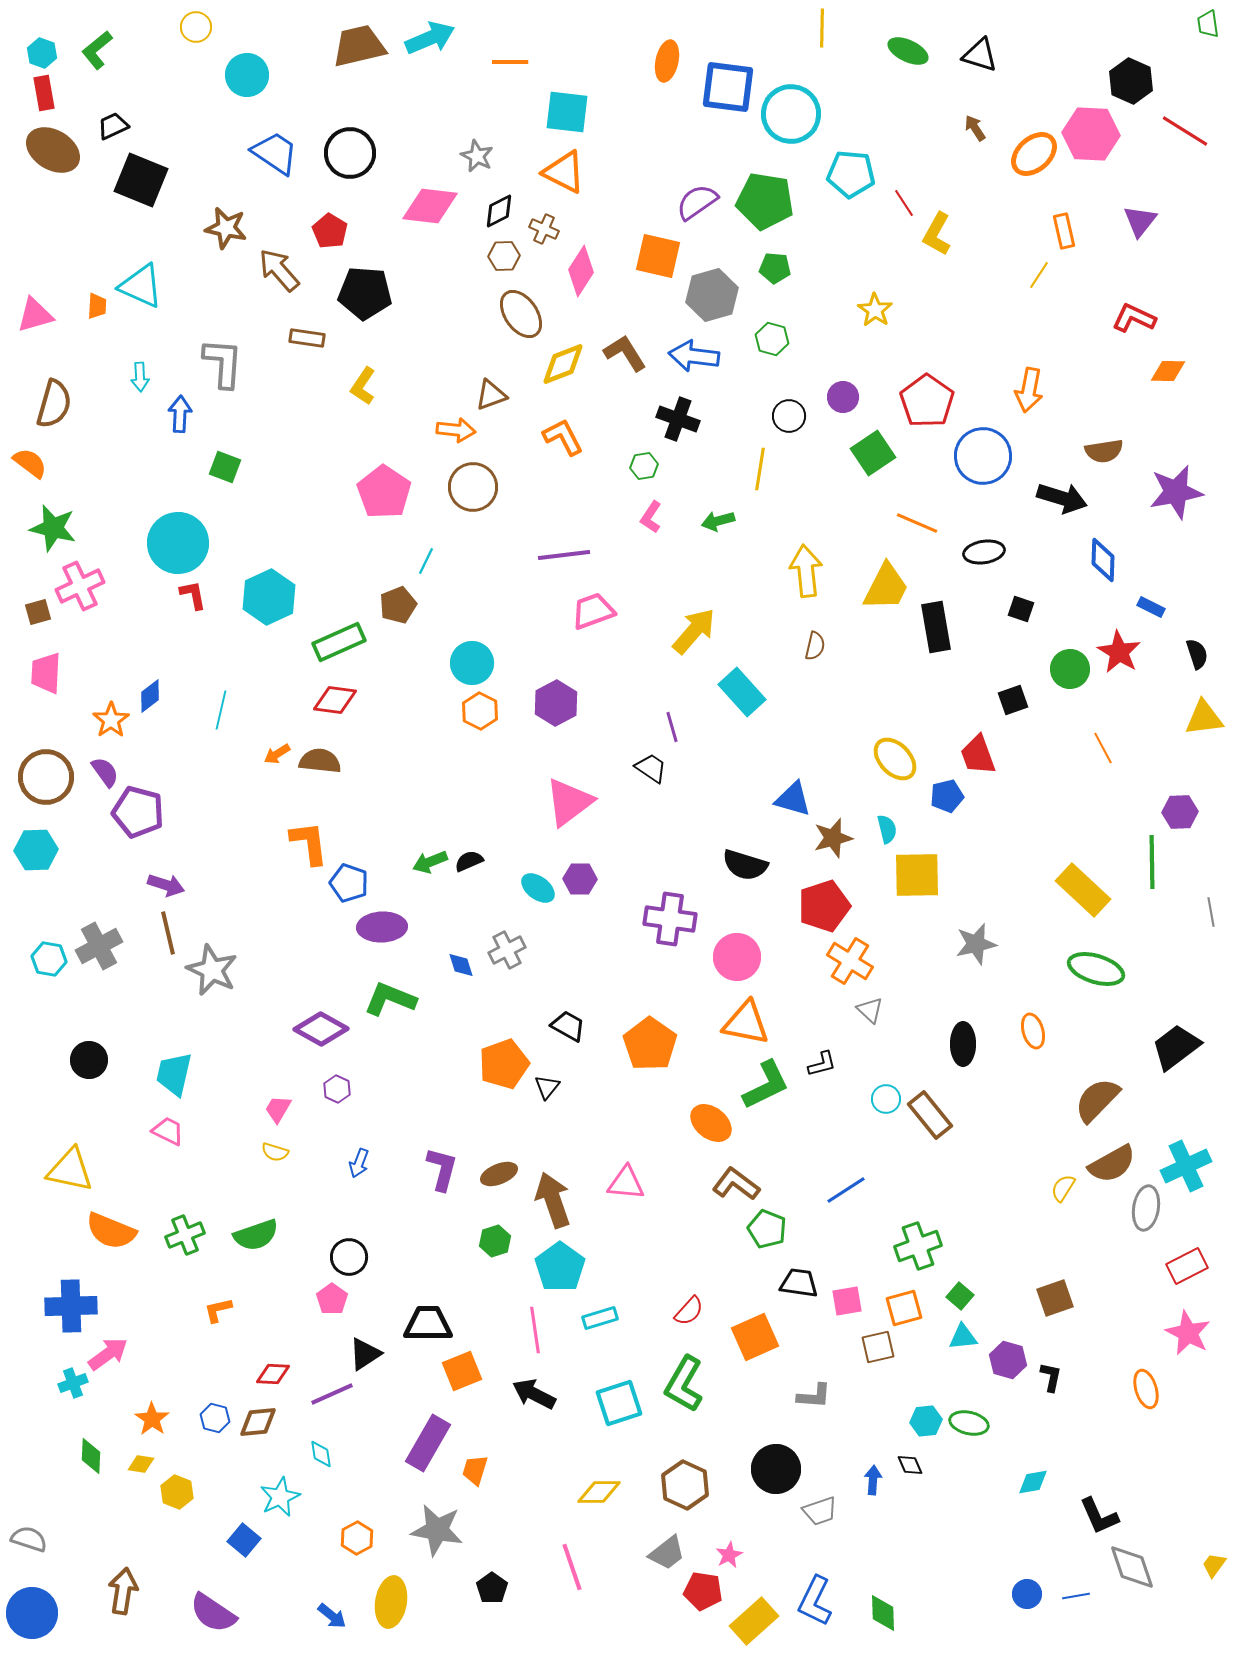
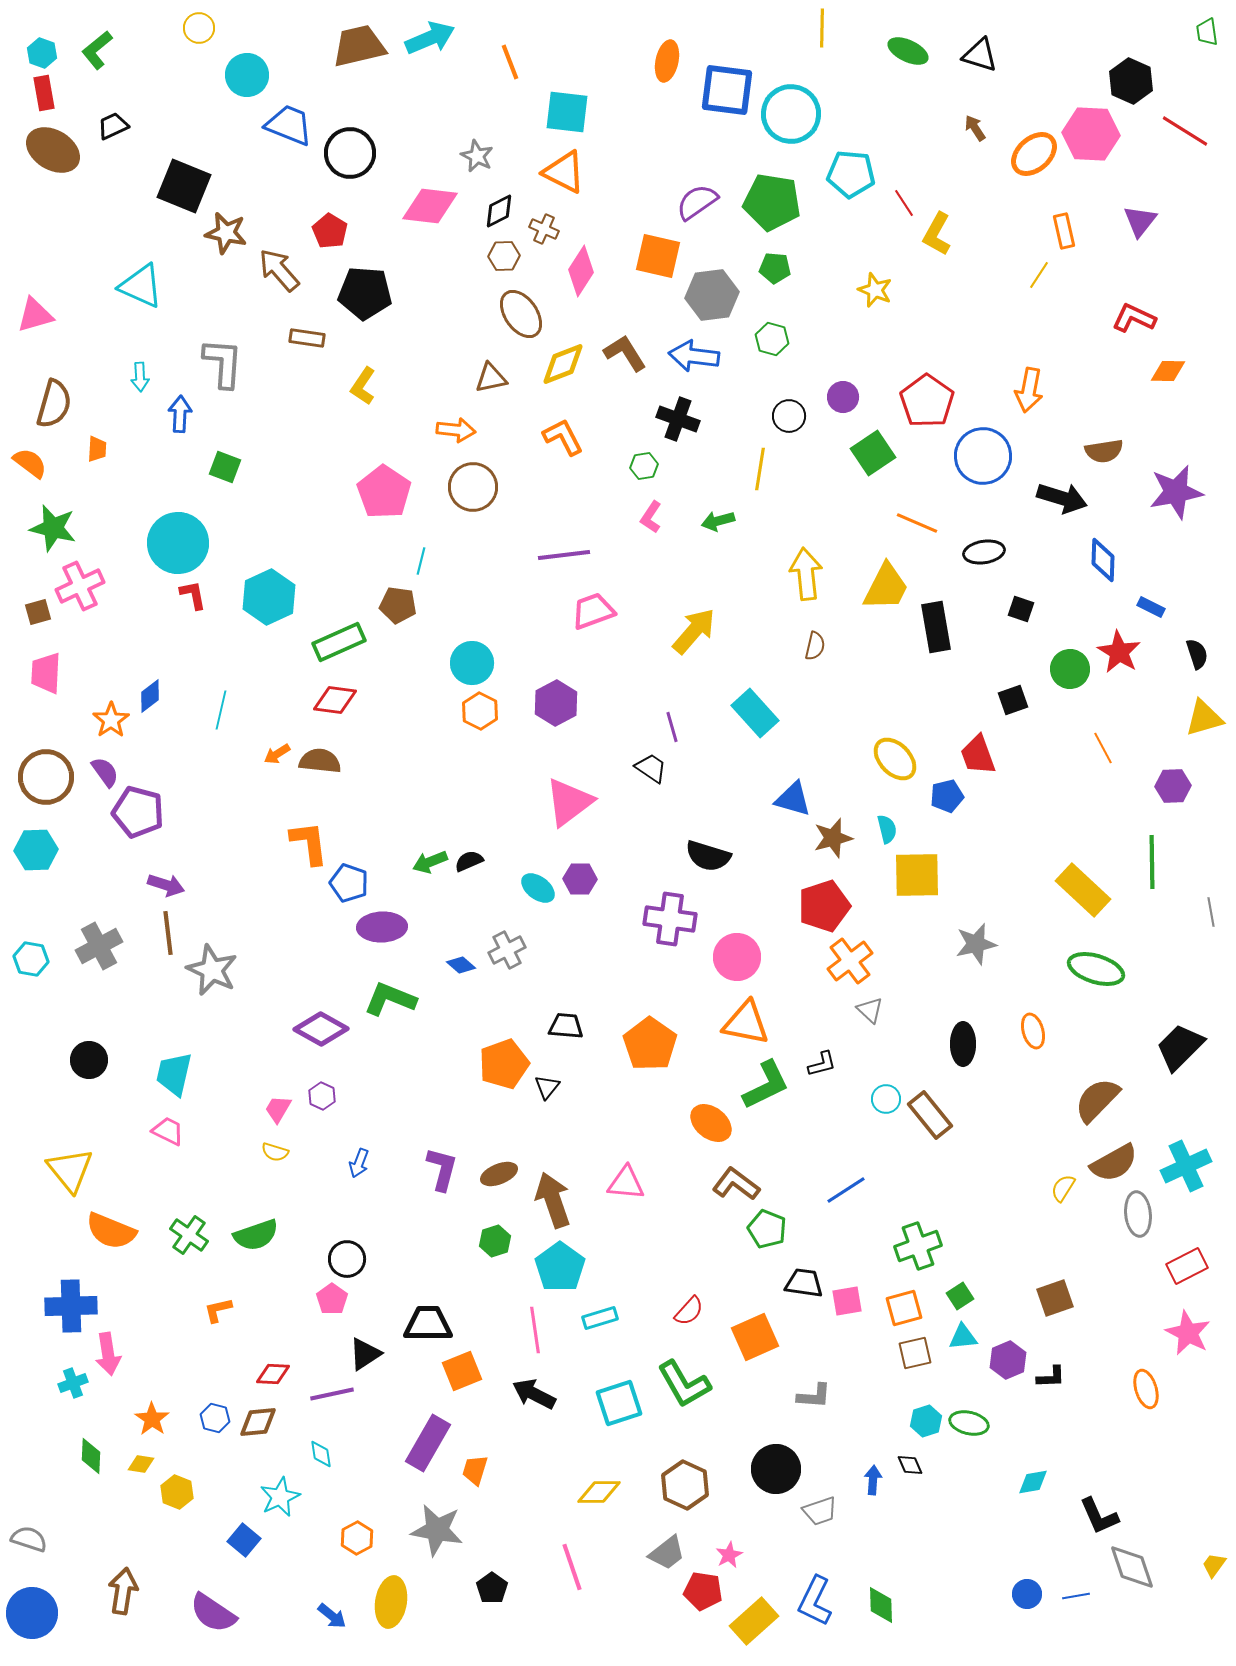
green trapezoid at (1208, 24): moved 1 px left, 8 px down
yellow circle at (196, 27): moved 3 px right, 1 px down
orange line at (510, 62): rotated 69 degrees clockwise
blue square at (728, 87): moved 1 px left, 3 px down
blue trapezoid at (275, 153): moved 14 px right, 28 px up; rotated 12 degrees counterclockwise
black square at (141, 180): moved 43 px right, 6 px down
green pentagon at (765, 201): moved 7 px right, 1 px down
brown star at (226, 228): moved 5 px down
gray hexagon at (712, 295): rotated 9 degrees clockwise
orange trapezoid at (97, 306): moved 143 px down
yellow star at (875, 310): moved 20 px up; rotated 12 degrees counterclockwise
brown triangle at (491, 395): moved 17 px up; rotated 8 degrees clockwise
cyan line at (426, 561): moved 5 px left; rotated 12 degrees counterclockwise
yellow arrow at (806, 571): moved 3 px down
brown pentagon at (398, 605): rotated 30 degrees clockwise
cyan rectangle at (742, 692): moved 13 px right, 21 px down
yellow triangle at (1204, 718): rotated 9 degrees counterclockwise
purple hexagon at (1180, 812): moved 7 px left, 26 px up
black semicircle at (745, 865): moved 37 px left, 9 px up
brown line at (168, 933): rotated 6 degrees clockwise
cyan hexagon at (49, 959): moved 18 px left
orange cross at (850, 961): rotated 21 degrees clockwise
blue diamond at (461, 965): rotated 32 degrees counterclockwise
black trapezoid at (568, 1026): moved 2 px left; rotated 24 degrees counterclockwise
black trapezoid at (1176, 1047): moved 4 px right; rotated 8 degrees counterclockwise
purple hexagon at (337, 1089): moved 15 px left, 7 px down
brown semicircle at (1112, 1164): moved 2 px right, 1 px up
yellow triangle at (70, 1170): rotated 39 degrees clockwise
gray ellipse at (1146, 1208): moved 8 px left, 6 px down; rotated 15 degrees counterclockwise
green cross at (185, 1235): moved 4 px right; rotated 33 degrees counterclockwise
black circle at (349, 1257): moved 2 px left, 2 px down
black trapezoid at (799, 1283): moved 5 px right
green square at (960, 1296): rotated 16 degrees clockwise
brown square at (878, 1347): moved 37 px right, 6 px down
pink arrow at (108, 1354): rotated 117 degrees clockwise
purple hexagon at (1008, 1360): rotated 21 degrees clockwise
black L-shape at (1051, 1377): rotated 76 degrees clockwise
green L-shape at (684, 1384): rotated 60 degrees counterclockwise
purple line at (332, 1394): rotated 12 degrees clockwise
cyan hexagon at (926, 1421): rotated 12 degrees counterclockwise
green diamond at (883, 1613): moved 2 px left, 8 px up
